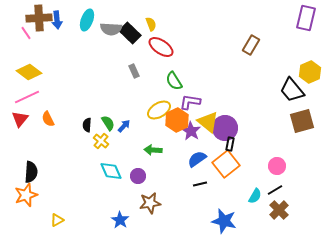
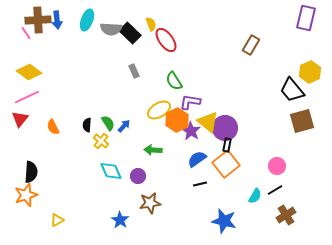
brown cross at (39, 18): moved 1 px left, 2 px down
red ellipse at (161, 47): moved 5 px right, 7 px up; rotated 20 degrees clockwise
orange semicircle at (48, 119): moved 5 px right, 8 px down
black rectangle at (230, 144): moved 3 px left, 1 px down
brown cross at (279, 210): moved 7 px right, 5 px down; rotated 12 degrees clockwise
